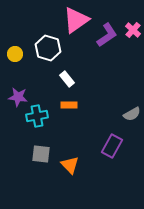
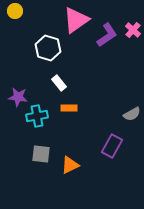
yellow circle: moved 43 px up
white rectangle: moved 8 px left, 4 px down
orange rectangle: moved 3 px down
orange triangle: rotated 48 degrees clockwise
